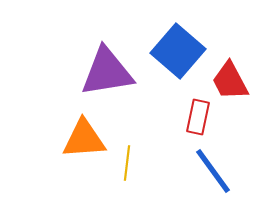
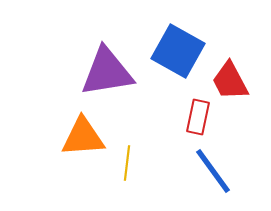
blue square: rotated 12 degrees counterclockwise
orange triangle: moved 1 px left, 2 px up
